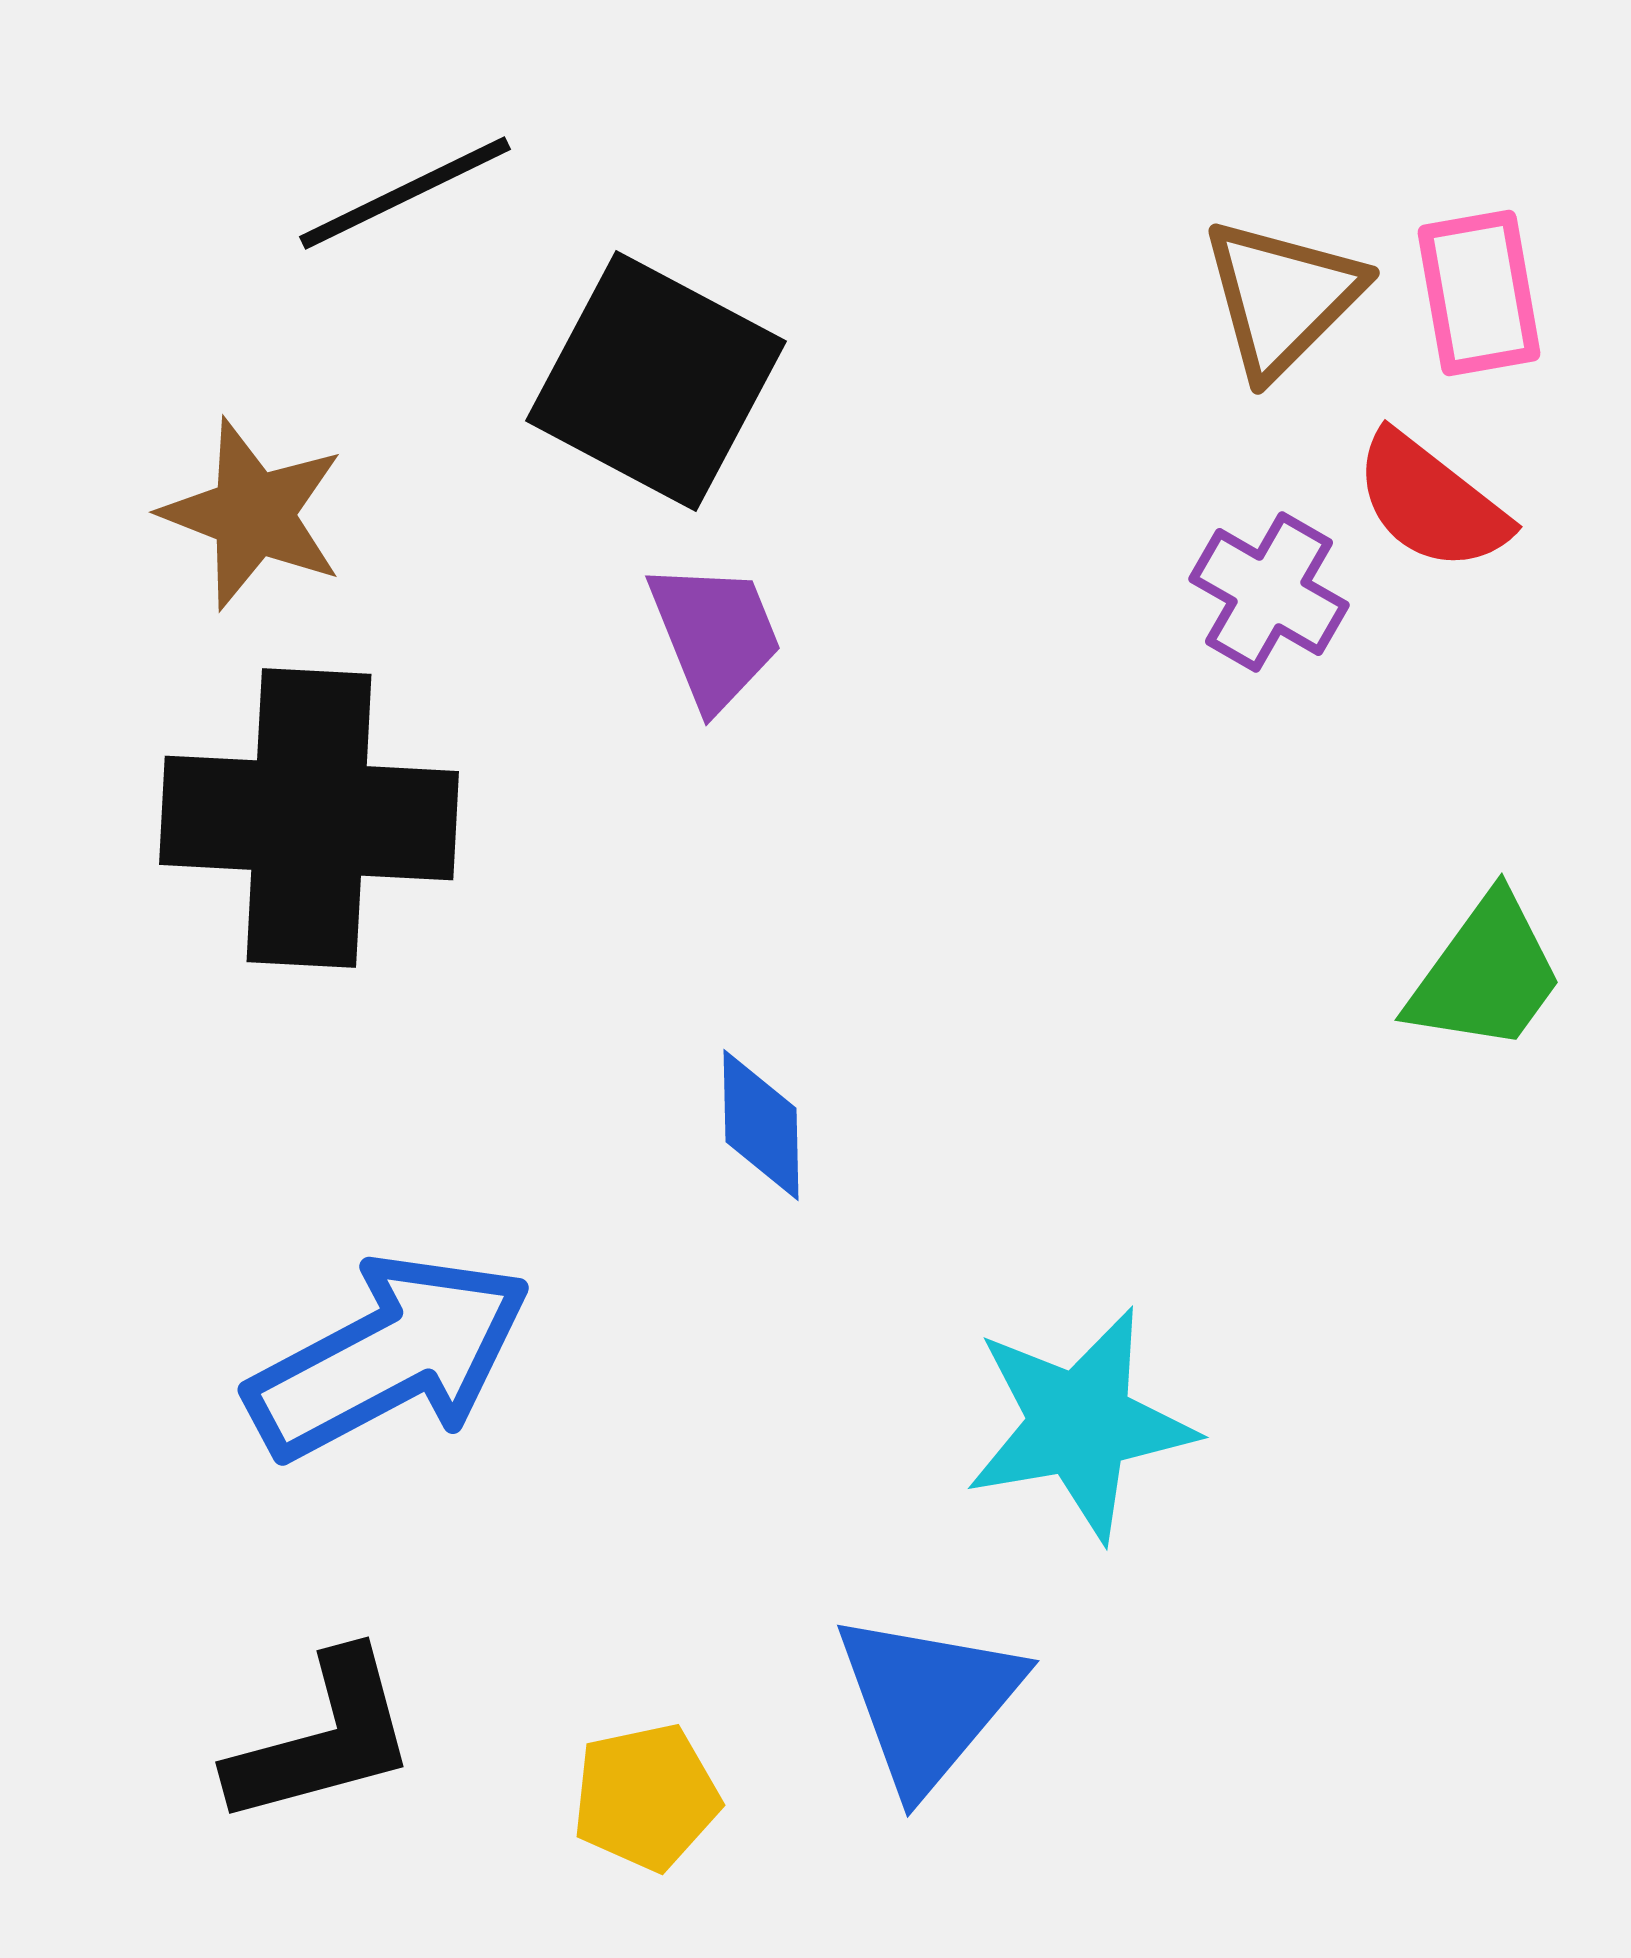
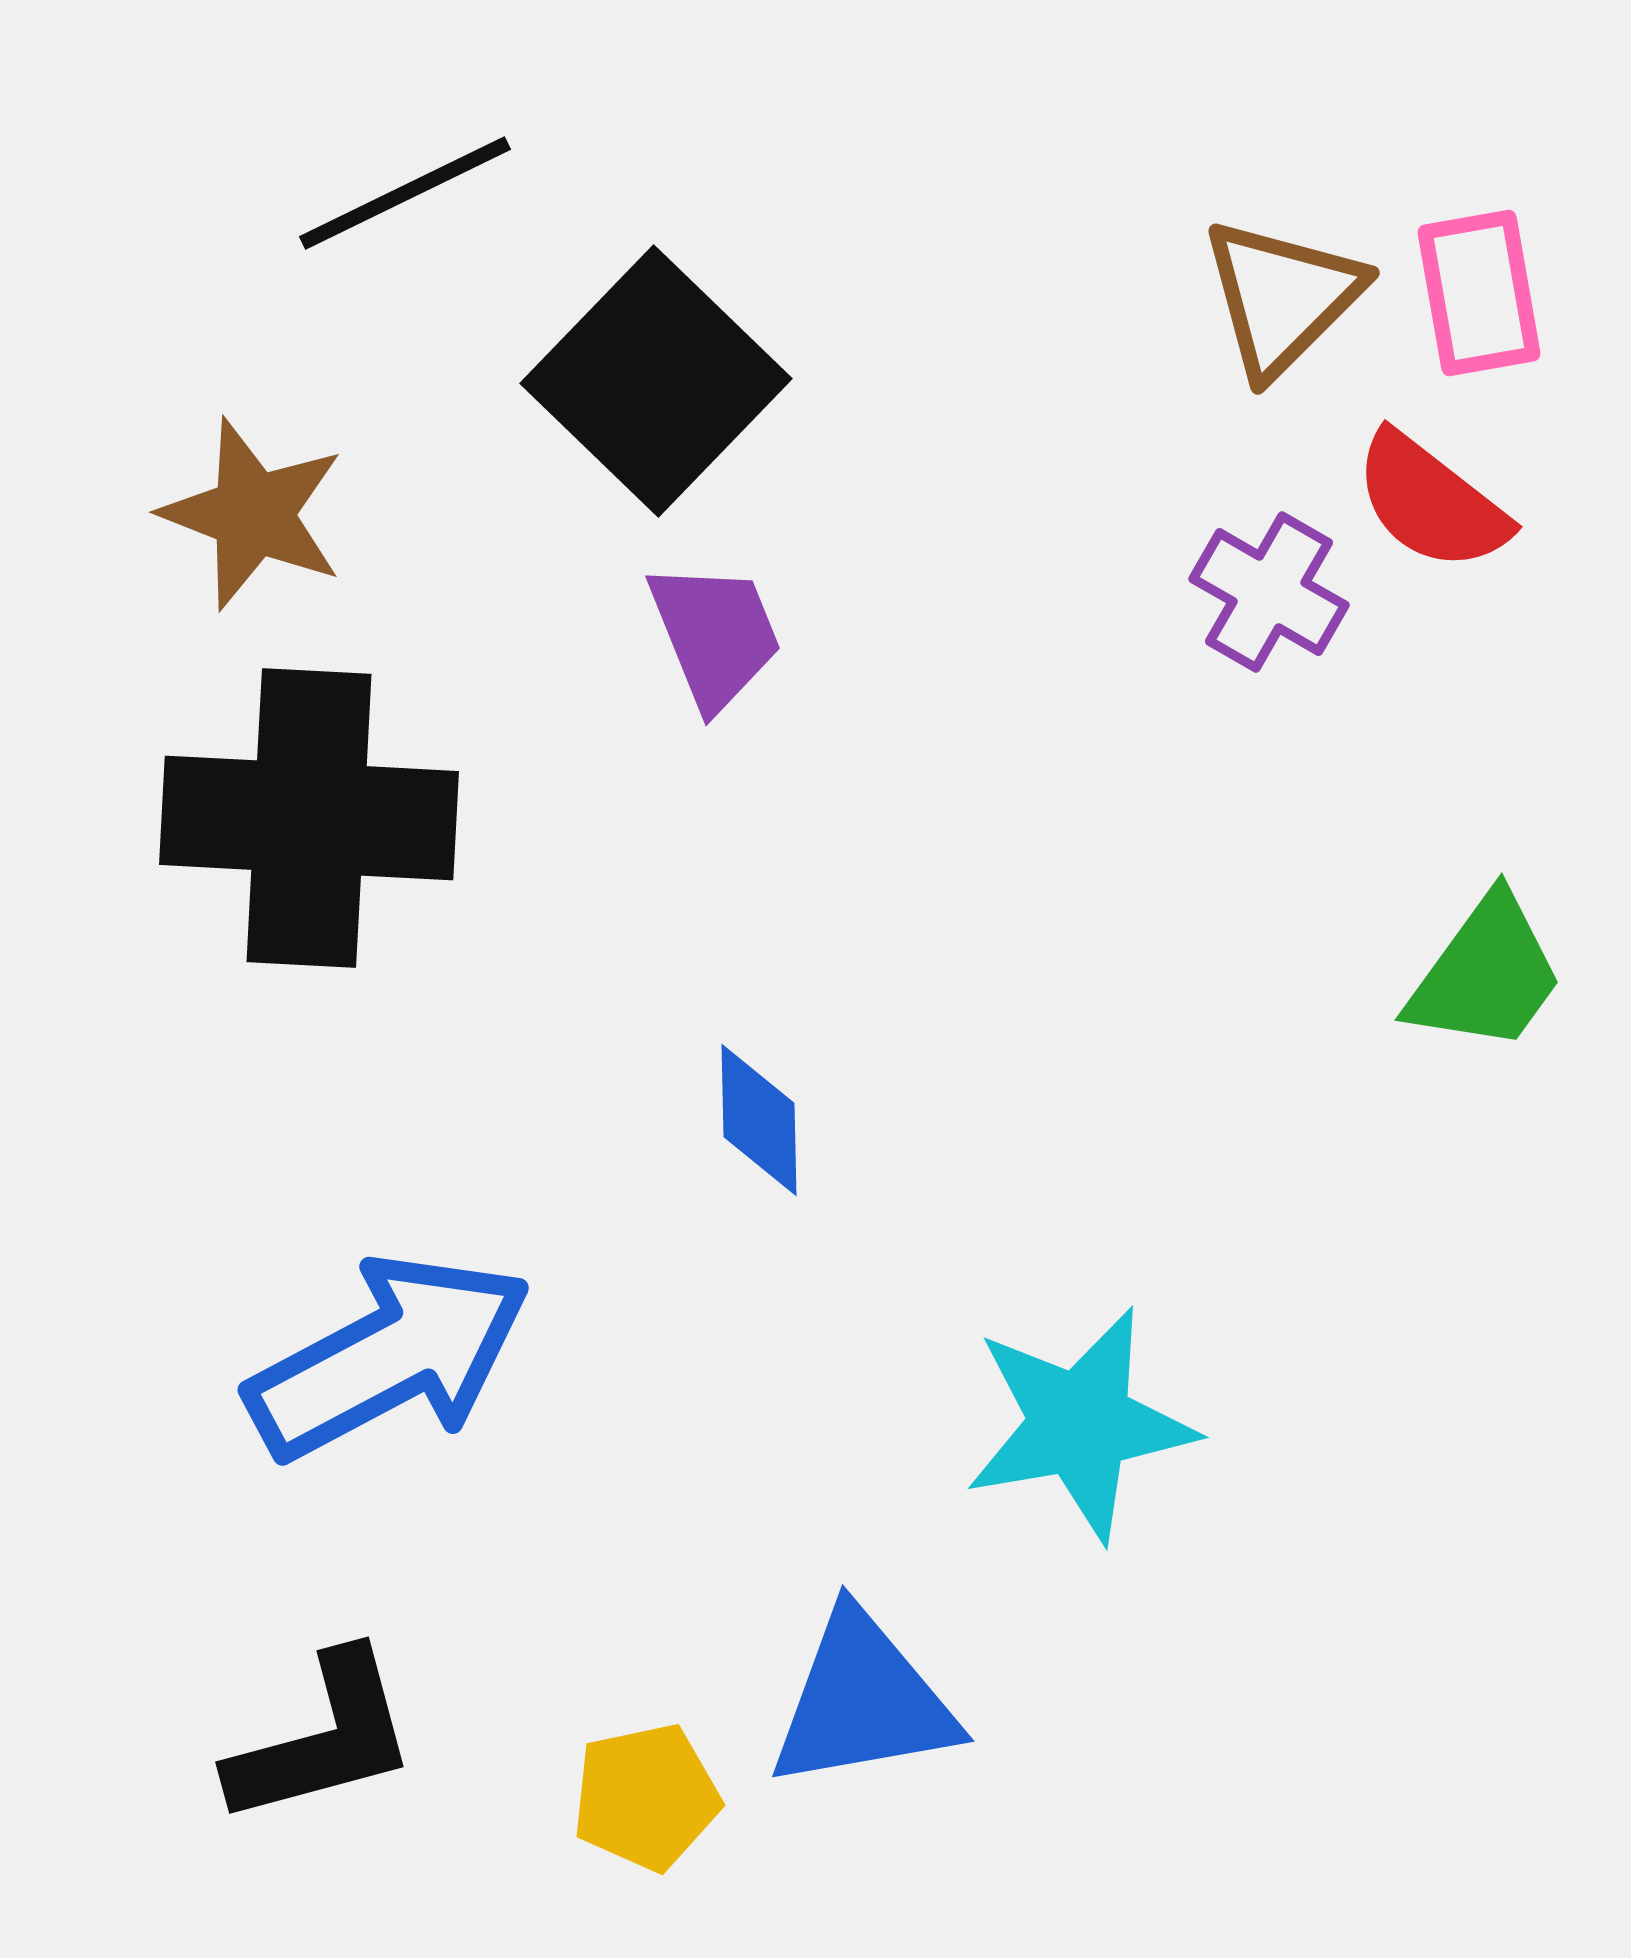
black square: rotated 16 degrees clockwise
blue diamond: moved 2 px left, 5 px up
blue triangle: moved 65 px left; rotated 40 degrees clockwise
